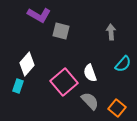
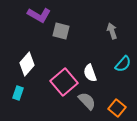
gray arrow: moved 1 px right, 1 px up; rotated 14 degrees counterclockwise
cyan rectangle: moved 7 px down
gray semicircle: moved 3 px left
